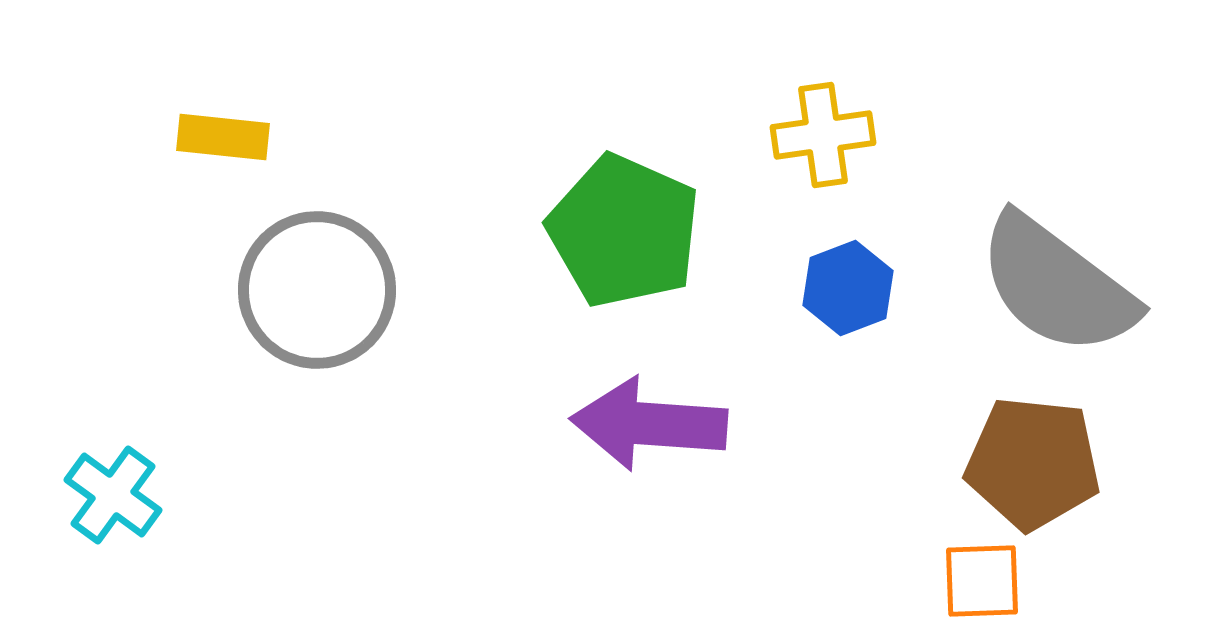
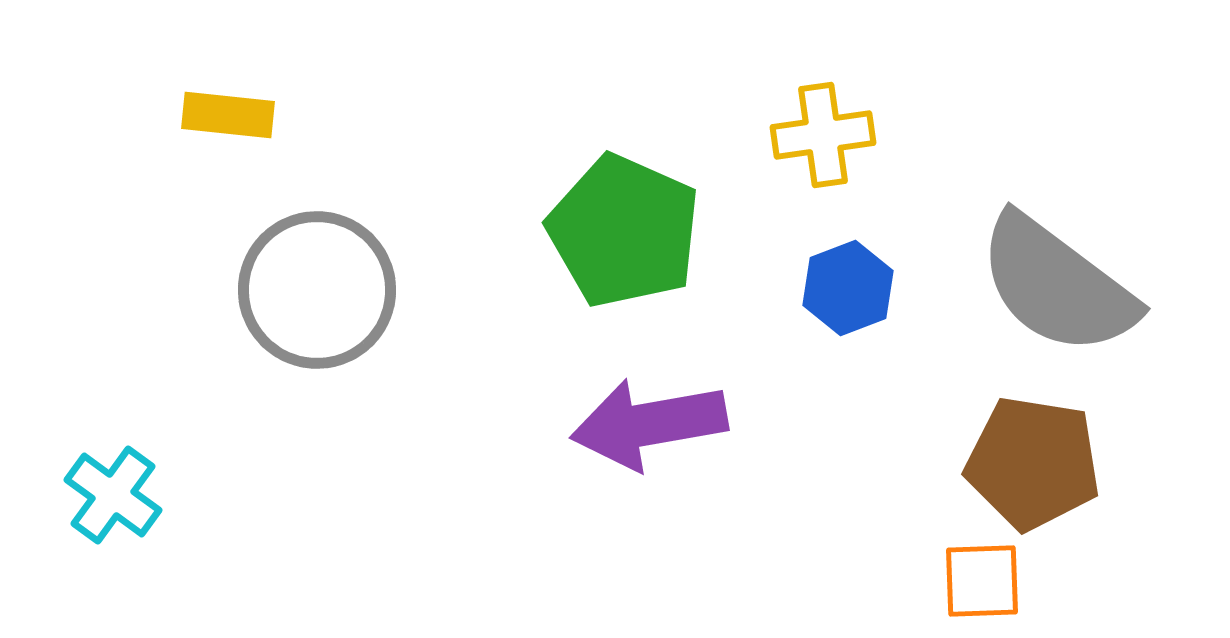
yellow rectangle: moved 5 px right, 22 px up
purple arrow: rotated 14 degrees counterclockwise
brown pentagon: rotated 3 degrees clockwise
